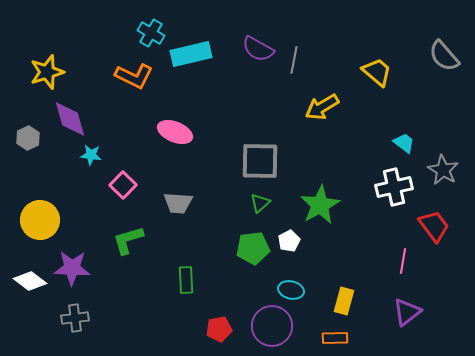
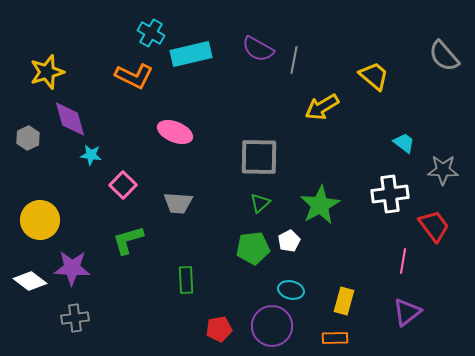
yellow trapezoid: moved 3 px left, 4 px down
gray square: moved 1 px left, 4 px up
gray star: rotated 28 degrees counterclockwise
white cross: moved 4 px left, 7 px down; rotated 6 degrees clockwise
